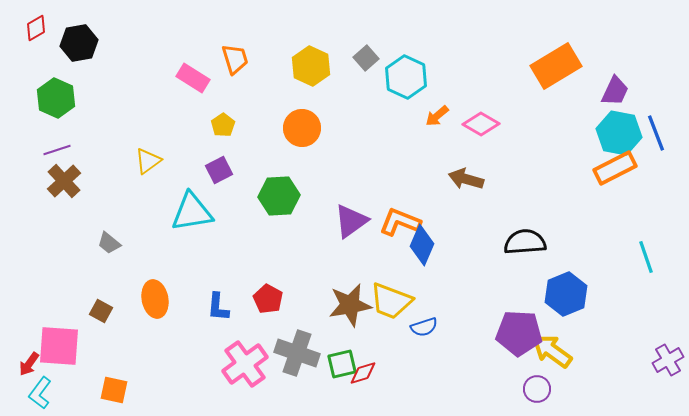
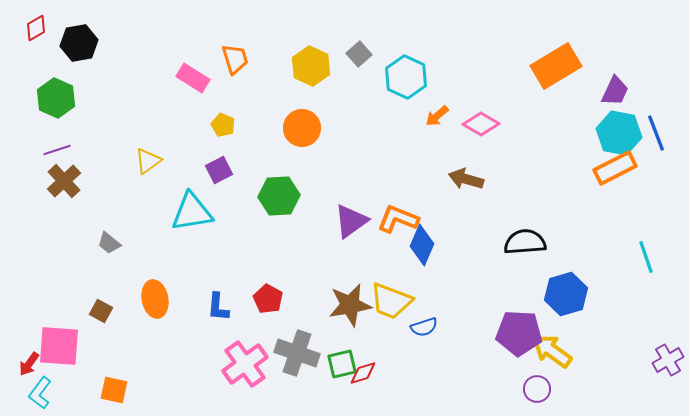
gray square at (366, 58): moved 7 px left, 4 px up
yellow pentagon at (223, 125): rotated 15 degrees counterclockwise
orange L-shape at (400, 222): moved 2 px left, 3 px up
blue hexagon at (566, 294): rotated 6 degrees clockwise
